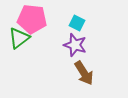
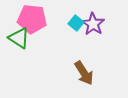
cyan square: moved 1 px left; rotated 14 degrees clockwise
green triangle: rotated 50 degrees counterclockwise
purple star: moved 18 px right, 21 px up; rotated 15 degrees clockwise
